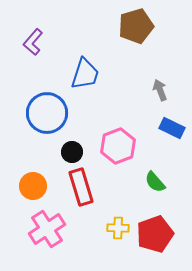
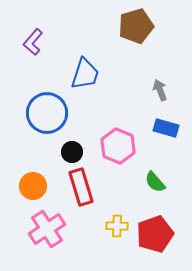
blue rectangle: moved 6 px left; rotated 10 degrees counterclockwise
pink hexagon: rotated 16 degrees counterclockwise
yellow cross: moved 1 px left, 2 px up
